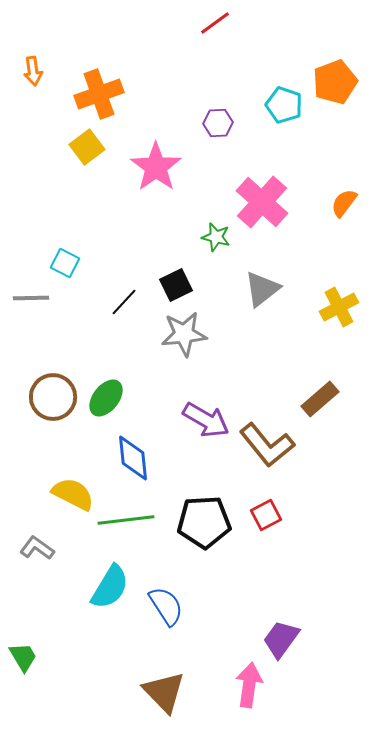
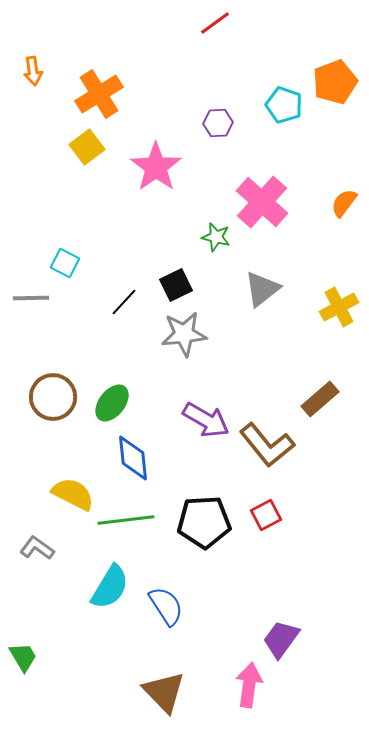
orange cross: rotated 12 degrees counterclockwise
green ellipse: moved 6 px right, 5 px down
